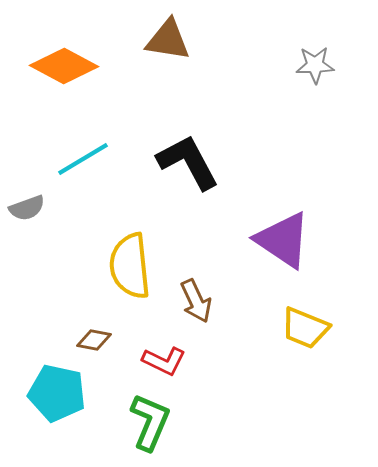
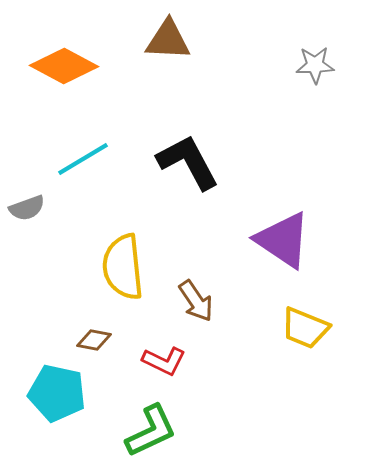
brown triangle: rotated 6 degrees counterclockwise
yellow semicircle: moved 7 px left, 1 px down
brown arrow: rotated 9 degrees counterclockwise
green L-shape: moved 1 px right, 9 px down; rotated 42 degrees clockwise
